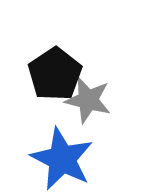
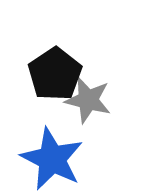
blue star: moved 10 px left
